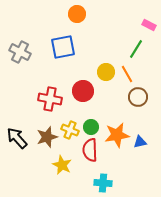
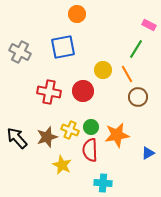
yellow circle: moved 3 px left, 2 px up
red cross: moved 1 px left, 7 px up
blue triangle: moved 8 px right, 11 px down; rotated 16 degrees counterclockwise
